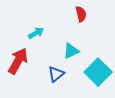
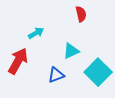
blue triangle: moved 1 px down; rotated 18 degrees clockwise
